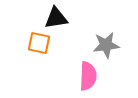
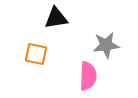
orange square: moved 3 px left, 11 px down
